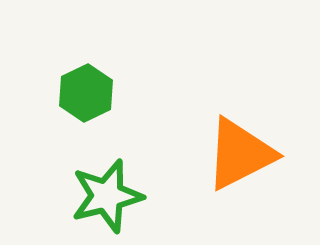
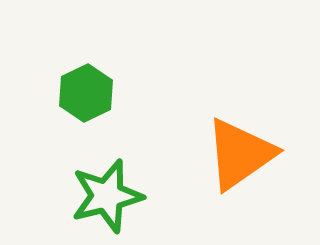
orange triangle: rotated 8 degrees counterclockwise
